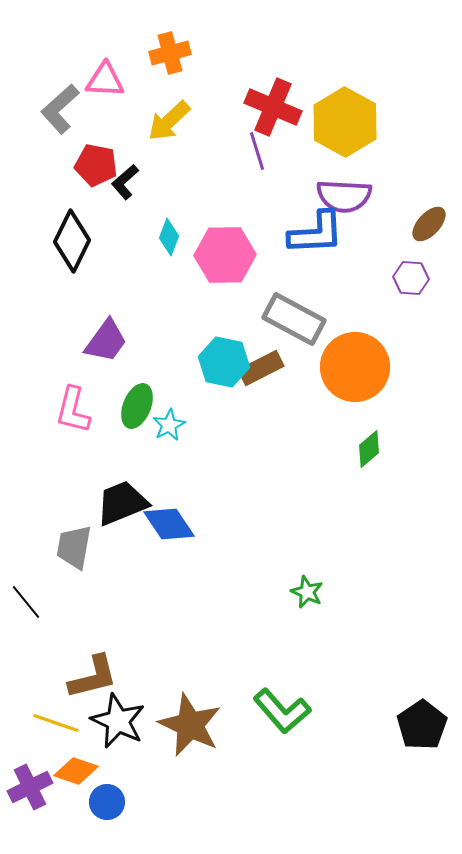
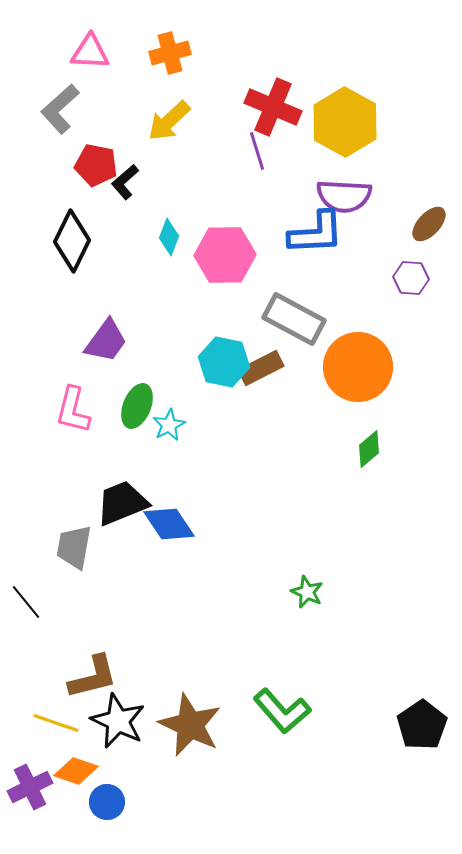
pink triangle: moved 15 px left, 28 px up
orange circle: moved 3 px right
